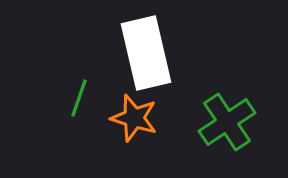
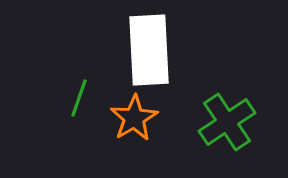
white rectangle: moved 3 px right, 3 px up; rotated 10 degrees clockwise
orange star: rotated 24 degrees clockwise
